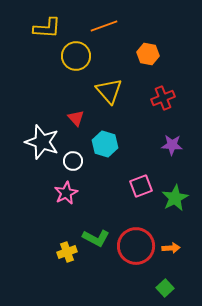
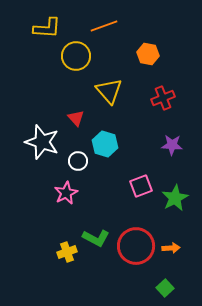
white circle: moved 5 px right
